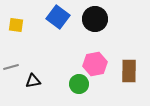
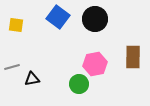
gray line: moved 1 px right
brown rectangle: moved 4 px right, 14 px up
black triangle: moved 1 px left, 2 px up
